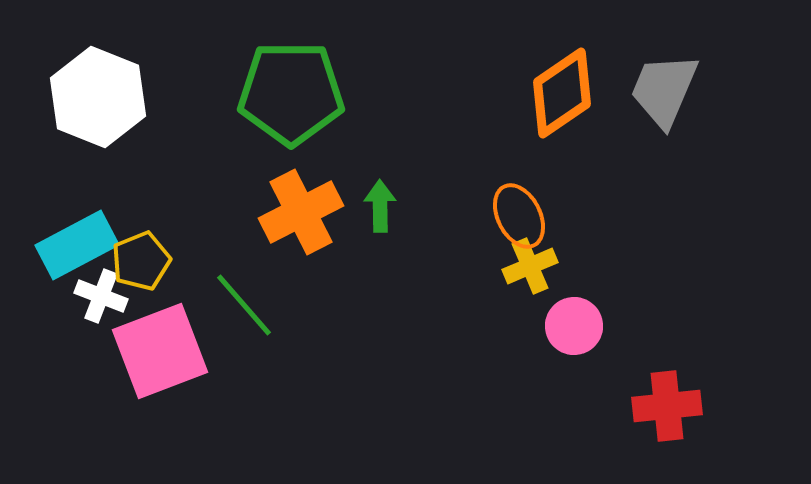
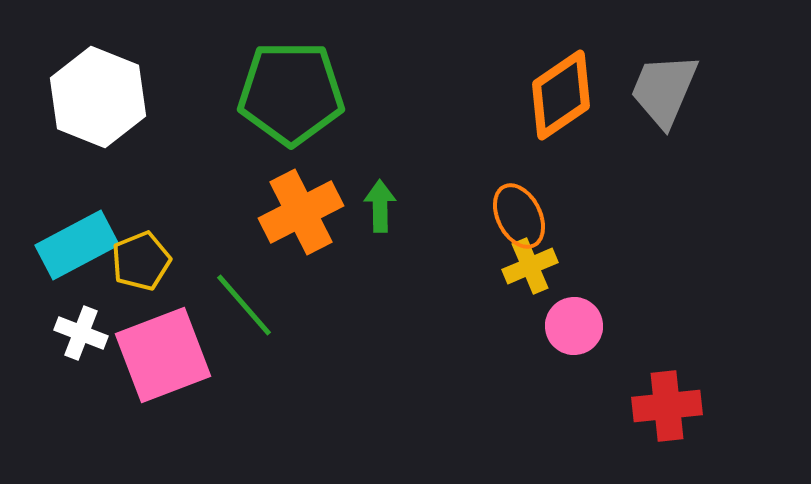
orange diamond: moved 1 px left, 2 px down
white cross: moved 20 px left, 37 px down
pink square: moved 3 px right, 4 px down
